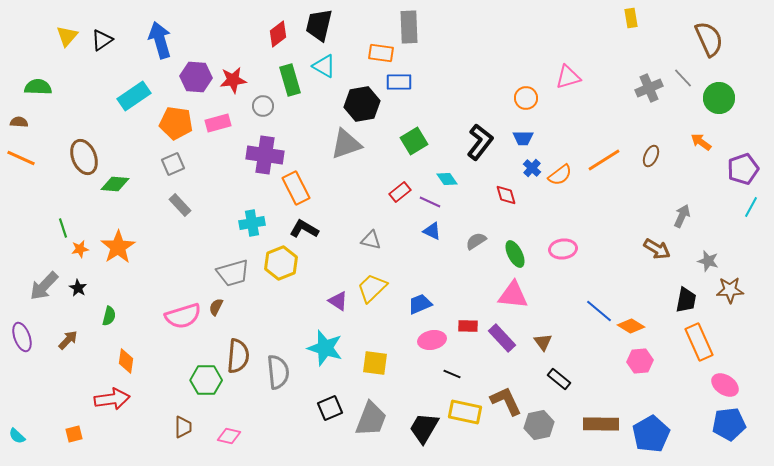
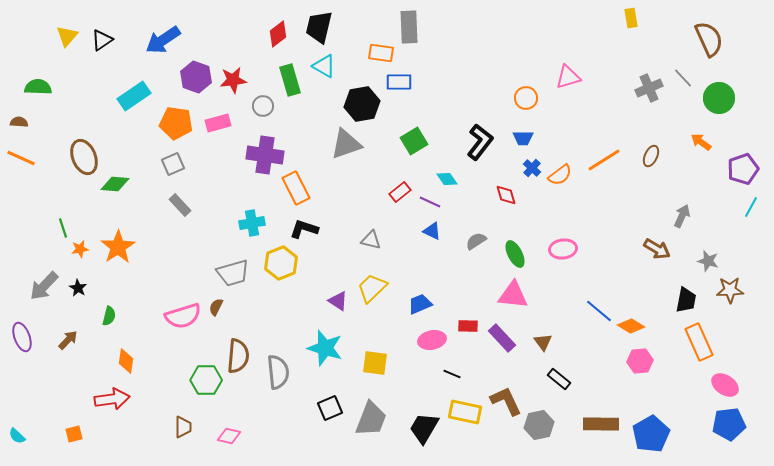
black trapezoid at (319, 25): moved 2 px down
blue arrow at (160, 40): moved 3 px right; rotated 108 degrees counterclockwise
purple hexagon at (196, 77): rotated 16 degrees clockwise
black L-shape at (304, 229): rotated 12 degrees counterclockwise
